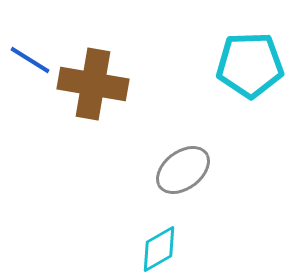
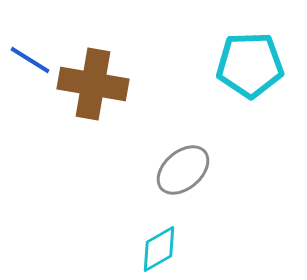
gray ellipse: rotated 4 degrees counterclockwise
